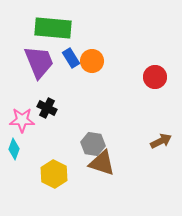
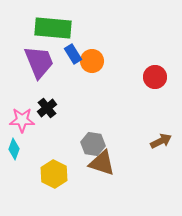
blue rectangle: moved 2 px right, 4 px up
black cross: rotated 24 degrees clockwise
